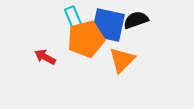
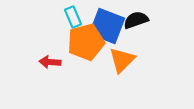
blue square: moved 1 px left, 1 px down; rotated 9 degrees clockwise
orange pentagon: moved 3 px down
red arrow: moved 5 px right, 5 px down; rotated 25 degrees counterclockwise
